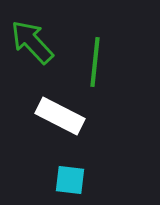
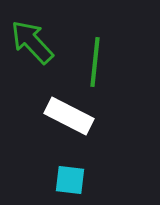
white rectangle: moved 9 px right
